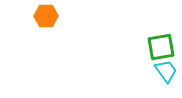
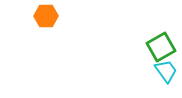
green square: rotated 20 degrees counterclockwise
